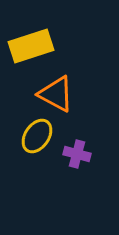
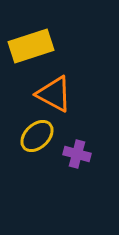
orange triangle: moved 2 px left
yellow ellipse: rotated 12 degrees clockwise
